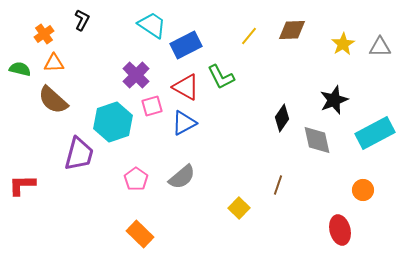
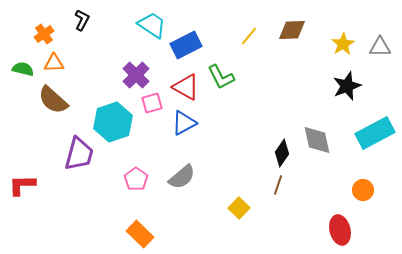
green semicircle: moved 3 px right
black star: moved 13 px right, 14 px up
pink square: moved 3 px up
black diamond: moved 35 px down
